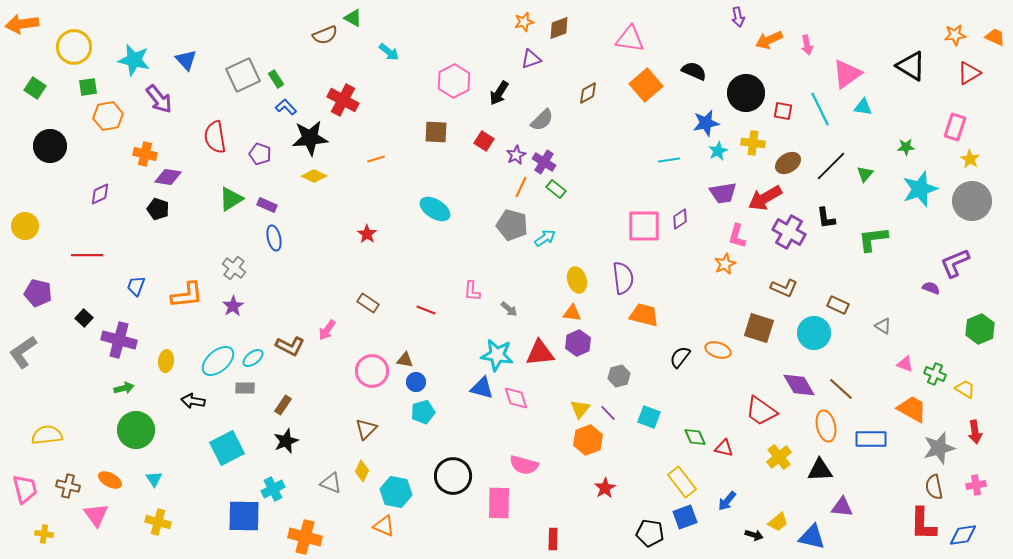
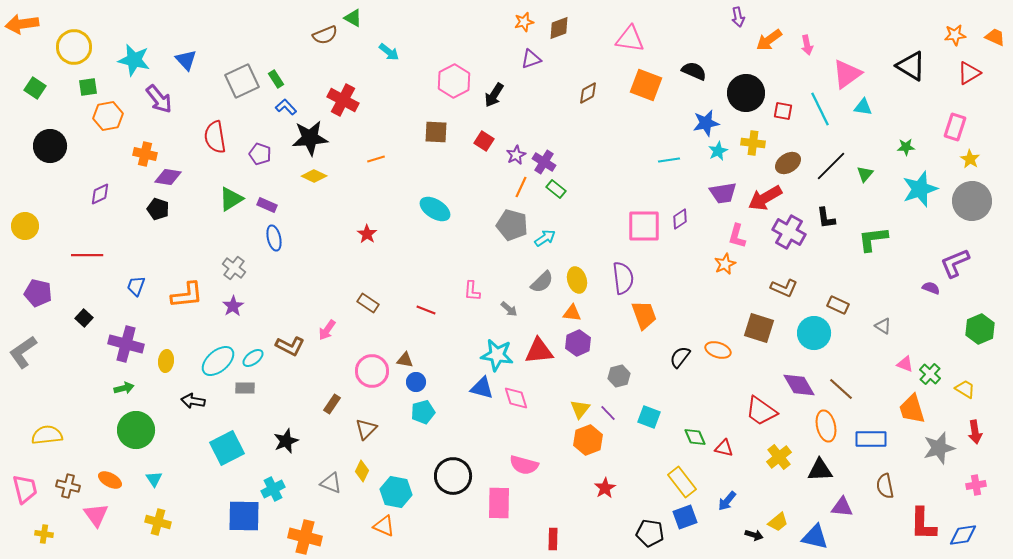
orange arrow at (769, 40): rotated 12 degrees counterclockwise
gray square at (243, 75): moved 1 px left, 6 px down
orange square at (646, 85): rotated 28 degrees counterclockwise
black arrow at (499, 93): moved 5 px left, 2 px down
gray semicircle at (542, 120): moved 162 px down
orange trapezoid at (644, 315): rotated 56 degrees clockwise
purple cross at (119, 340): moved 7 px right, 4 px down
red triangle at (540, 353): moved 1 px left, 2 px up
green cross at (935, 374): moved 5 px left; rotated 20 degrees clockwise
brown rectangle at (283, 405): moved 49 px right, 1 px up
orange trapezoid at (912, 409): rotated 136 degrees counterclockwise
brown semicircle at (934, 487): moved 49 px left, 1 px up
blue triangle at (812, 537): moved 3 px right
